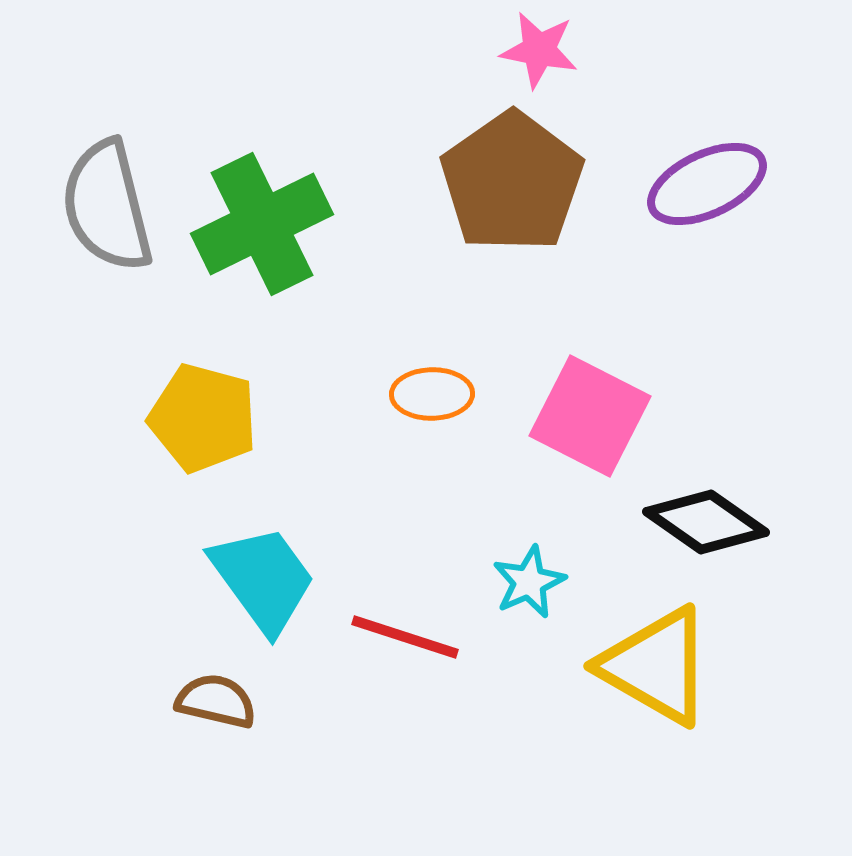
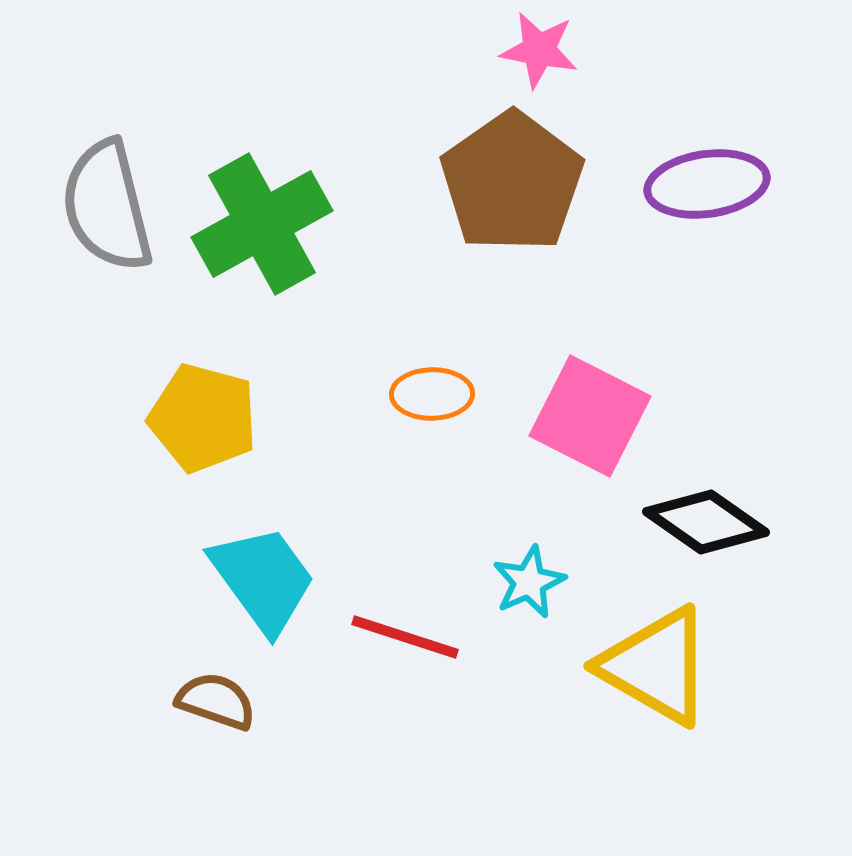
purple ellipse: rotated 17 degrees clockwise
green cross: rotated 3 degrees counterclockwise
brown semicircle: rotated 6 degrees clockwise
